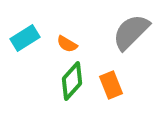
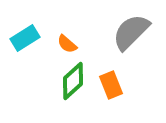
orange semicircle: rotated 10 degrees clockwise
green diamond: moved 1 px right; rotated 6 degrees clockwise
